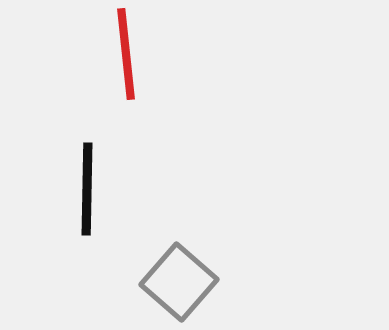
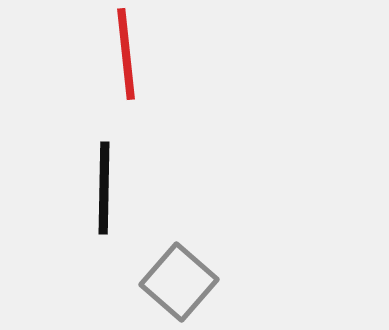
black line: moved 17 px right, 1 px up
